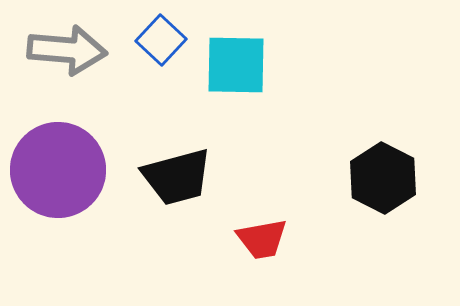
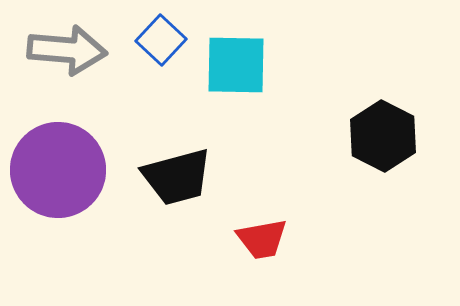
black hexagon: moved 42 px up
